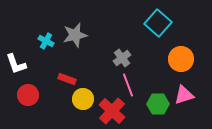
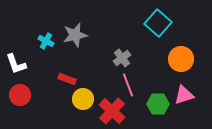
red circle: moved 8 px left
